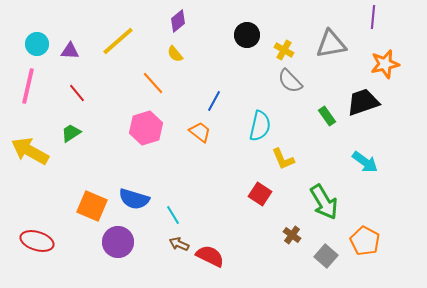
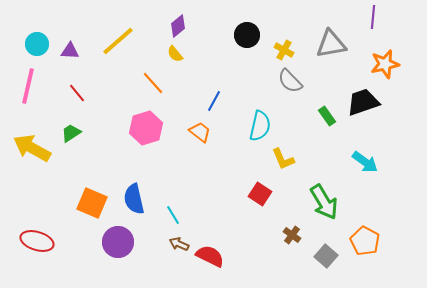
purple diamond: moved 5 px down
yellow arrow: moved 2 px right, 3 px up
blue semicircle: rotated 60 degrees clockwise
orange square: moved 3 px up
